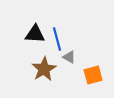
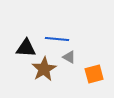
black triangle: moved 9 px left, 14 px down
blue line: rotated 70 degrees counterclockwise
orange square: moved 1 px right, 1 px up
